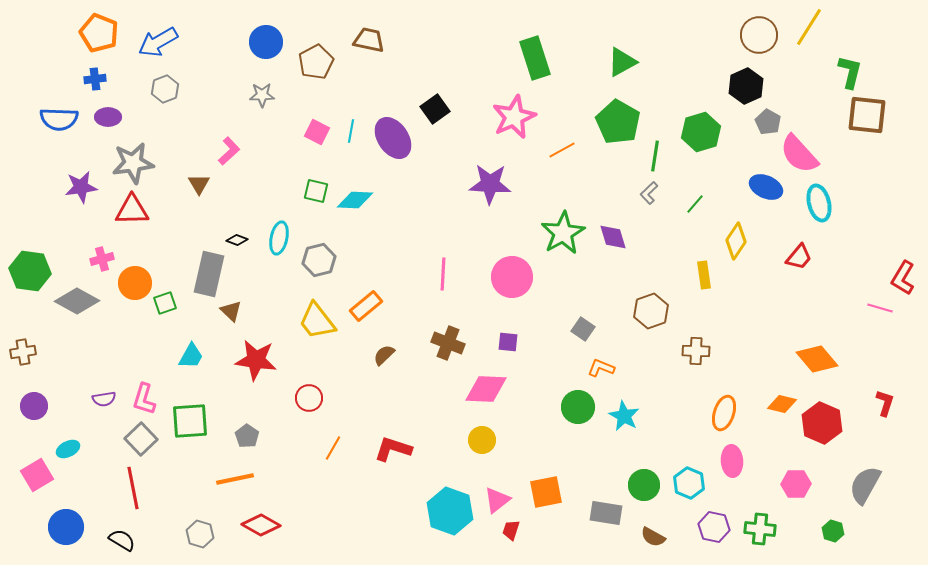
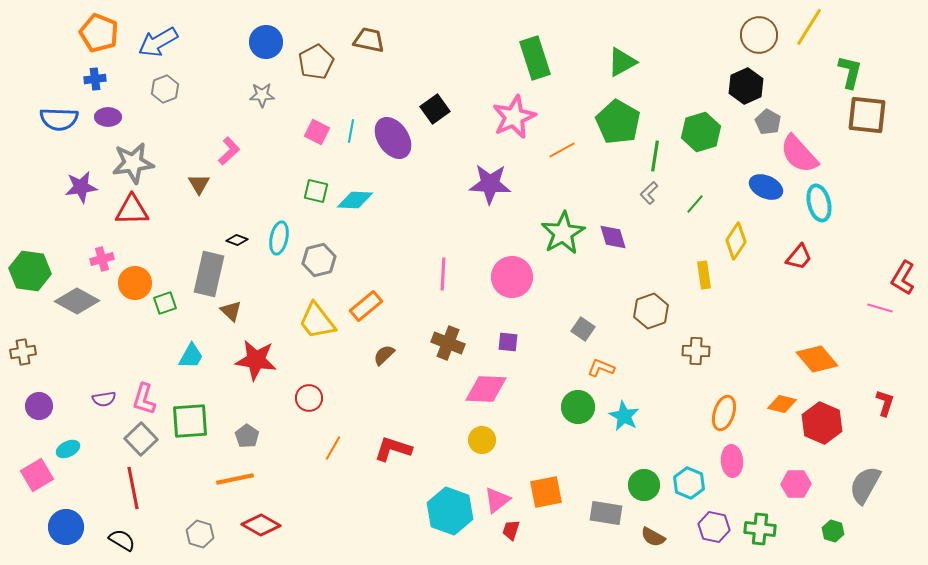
purple circle at (34, 406): moved 5 px right
